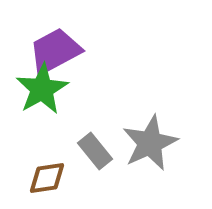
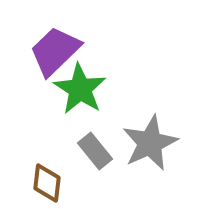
purple trapezoid: rotated 16 degrees counterclockwise
green star: moved 38 px right; rotated 10 degrees counterclockwise
brown diamond: moved 5 px down; rotated 75 degrees counterclockwise
